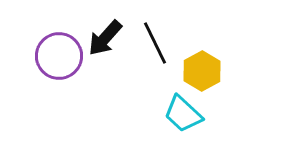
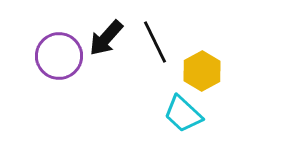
black arrow: moved 1 px right
black line: moved 1 px up
